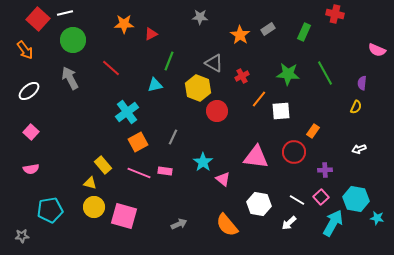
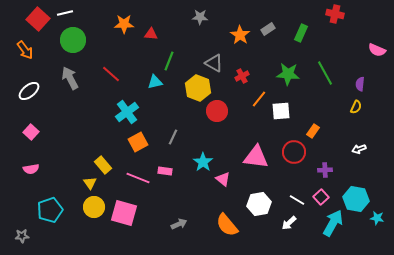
green rectangle at (304, 32): moved 3 px left, 1 px down
red triangle at (151, 34): rotated 32 degrees clockwise
red line at (111, 68): moved 6 px down
purple semicircle at (362, 83): moved 2 px left, 1 px down
cyan triangle at (155, 85): moved 3 px up
pink line at (139, 173): moved 1 px left, 5 px down
yellow triangle at (90, 183): rotated 40 degrees clockwise
white hexagon at (259, 204): rotated 20 degrees counterclockwise
cyan pentagon at (50, 210): rotated 10 degrees counterclockwise
pink square at (124, 216): moved 3 px up
